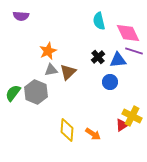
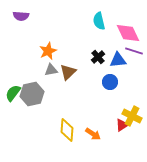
gray hexagon: moved 4 px left, 2 px down; rotated 25 degrees clockwise
